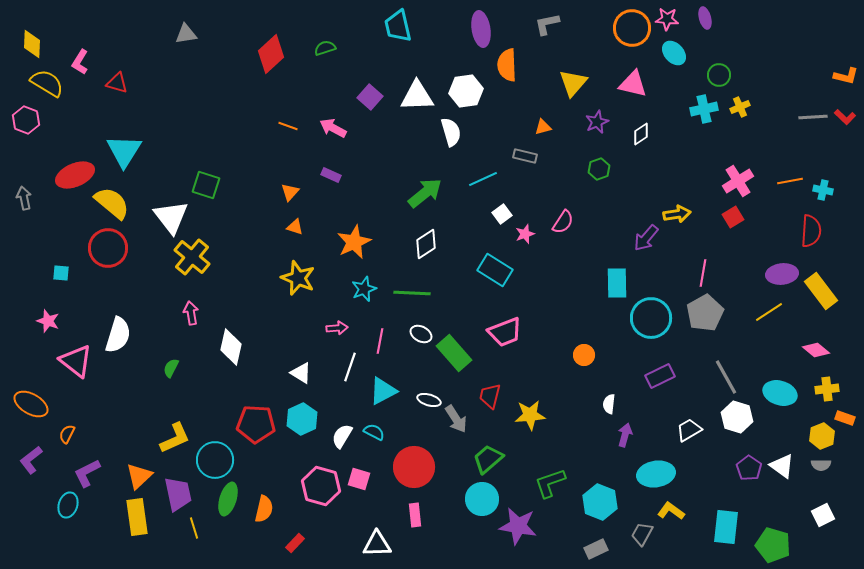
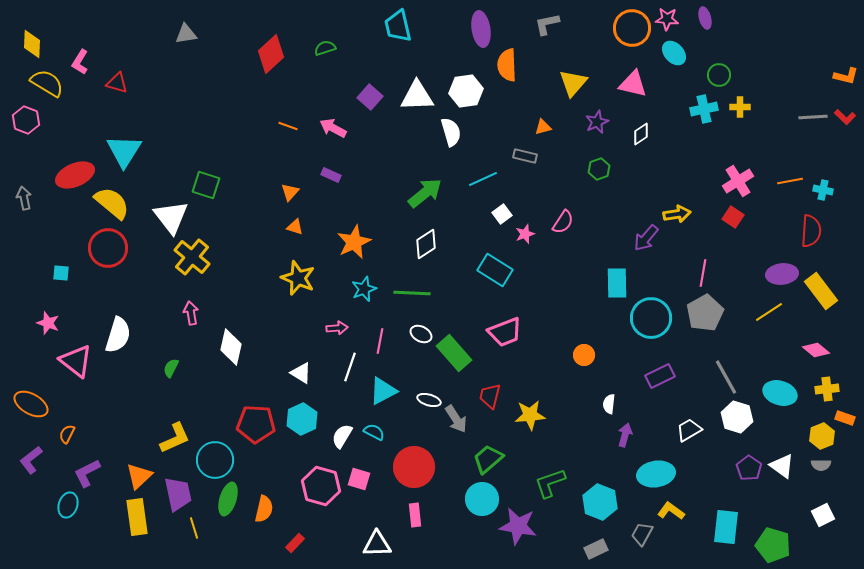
yellow cross at (740, 107): rotated 24 degrees clockwise
red square at (733, 217): rotated 25 degrees counterclockwise
pink star at (48, 321): moved 2 px down
